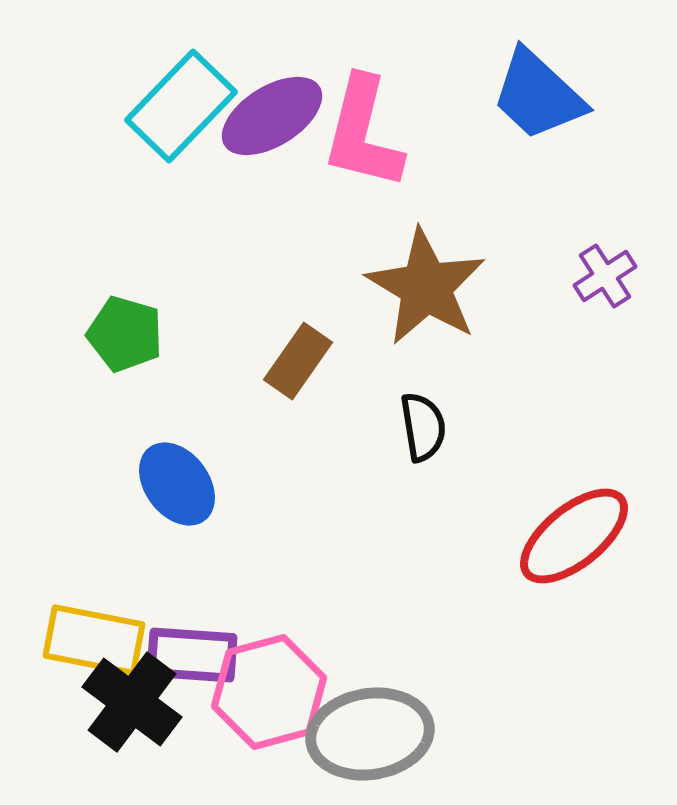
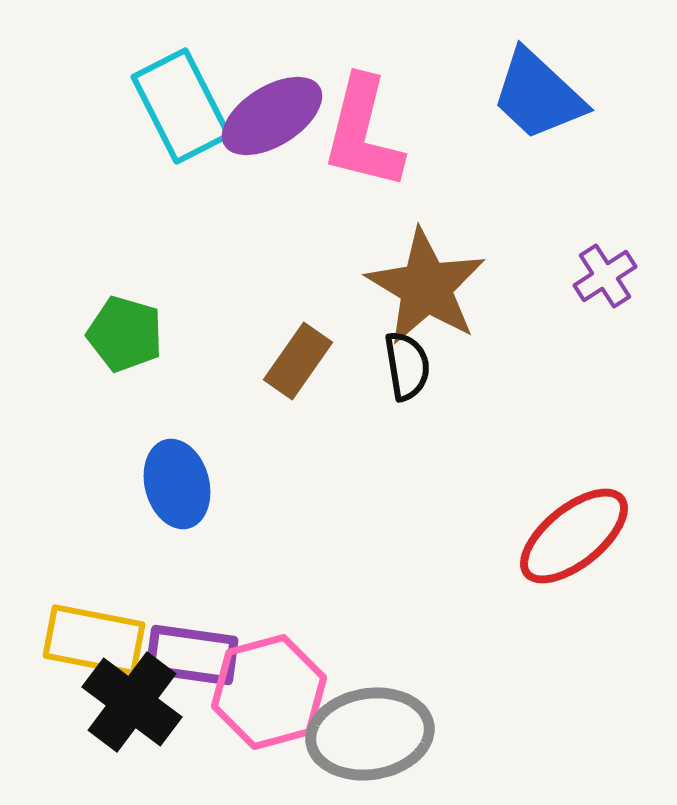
cyan rectangle: rotated 71 degrees counterclockwise
black semicircle: moved 16 px left, 61 px up
blue ellipse: rotated 22 degrees clockwise
purple rectangle: rotated 4 degrees clockwise
